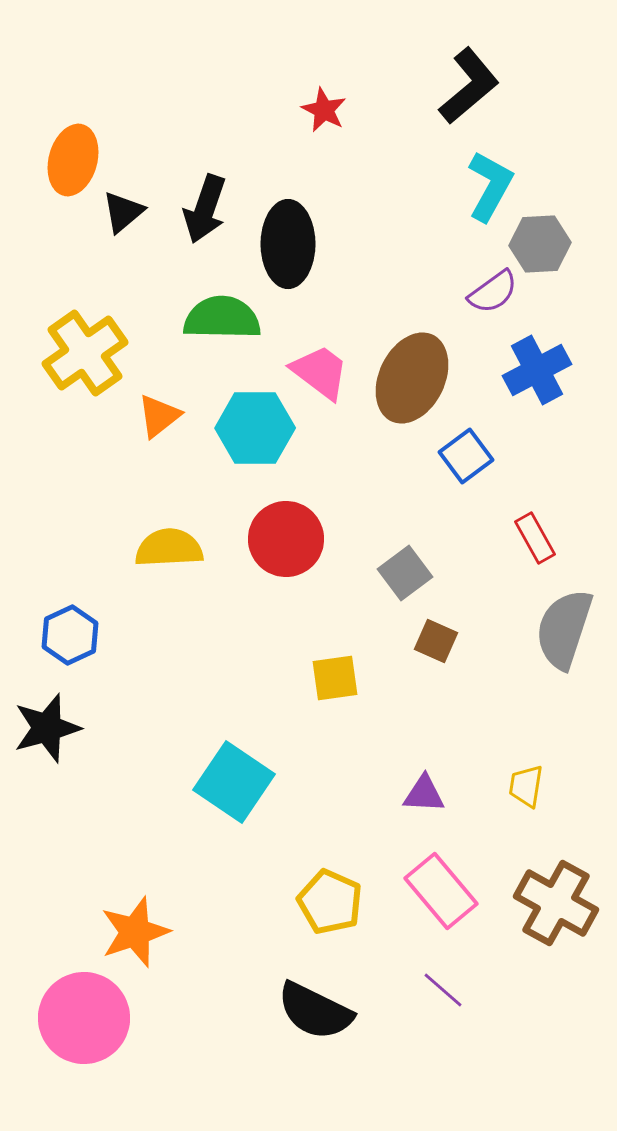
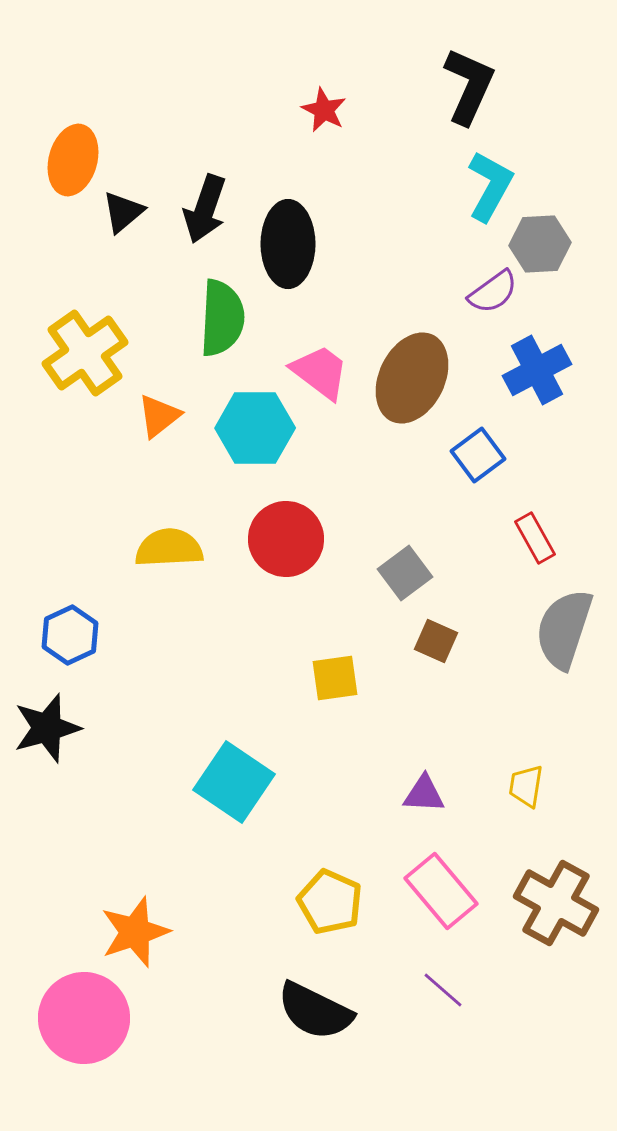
black L-shape: rotated 26 degrees counterclockwise
green semicircle: rotated 92 degrees clockwise
blue square: moved 12 px right, 1 px up
